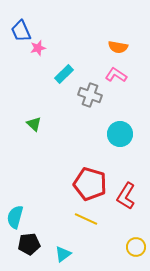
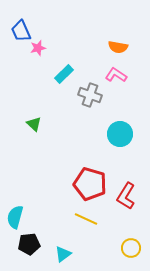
yellow circle: moved 5 px left, 1 px down
